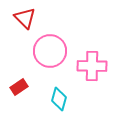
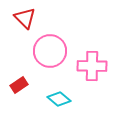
red rectangle: moved 2 px up
cyan diamond: rotated 65 degrees counterclockwise
